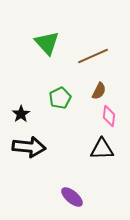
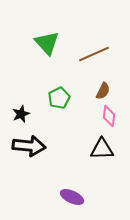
brown line: moved 1 px right, 2 px up
brown semicircle: moved 4 px right
green pentagon: moved 1 px left
black star: rotated 12 degrees clockwise
black arrow: moved 1 px up
purple ellipse: rotated 15 degrees counterclockwise
